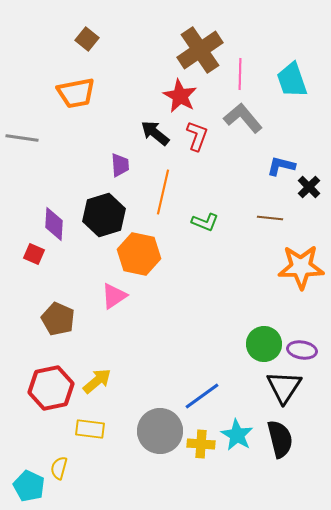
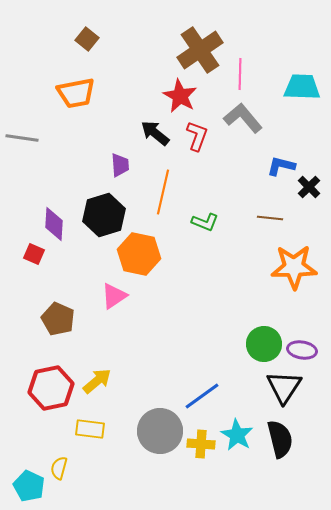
cyan trapezoid: moved 10 px right, 7 px down; rotated 111 degrees clockwise
orange star: moved 7 px left
